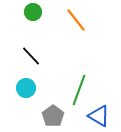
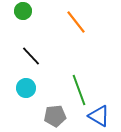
green circle: moved 10 px left, 1 px up
orange line: moved 2 px down
green line: rotated 40 degrees counterclockwise
gray pentagon: moved 2 px right; rotated 30 degrees clockwise
